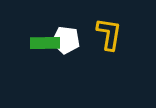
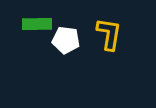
green rectangle: moved 8 px left, 19 px up
